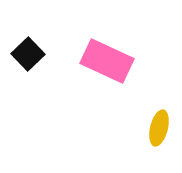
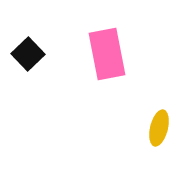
pink rectangle: moved 7 px up; rotated 54 degrees clockwise
